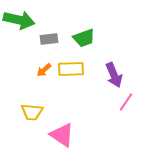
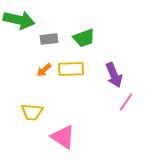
pink triangle: moved 1 px right, 2 px down
